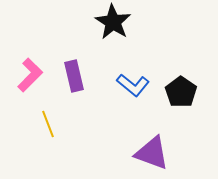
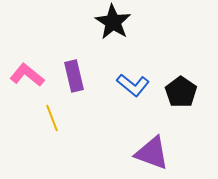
pink L-shape: moved 3 px left; rotated 96 degrees counterclockwise
yellow line: moved 4 px right, 6 px up
